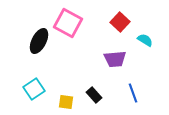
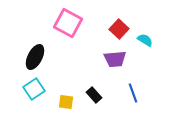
red square: moved 1 px left, 7 px down
black ellipse: moved 4 px left, 16 px down
